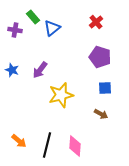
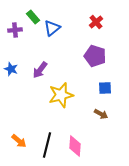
purple cross: rotated 16 degrees counterclockwise
purple pentagon: moved 5 px left, 1 px up
blue star: moved 1 px left, 1 px up
